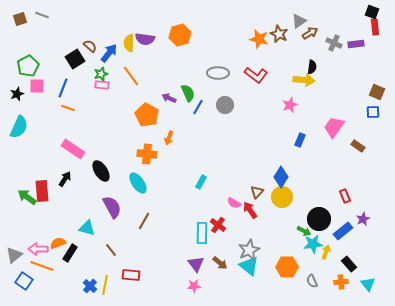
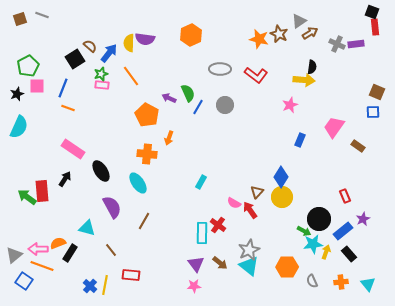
orange hexagon at (180, 35): moved 11 px right; rotated 10 degrees counterclockwise
gray cross at (334, 43): moved 3 px right, 1 px down
gray ellipse at (218, 73): moved 2 px right, 4 px up
black rectangle at (349, 264): moved 10 px up
